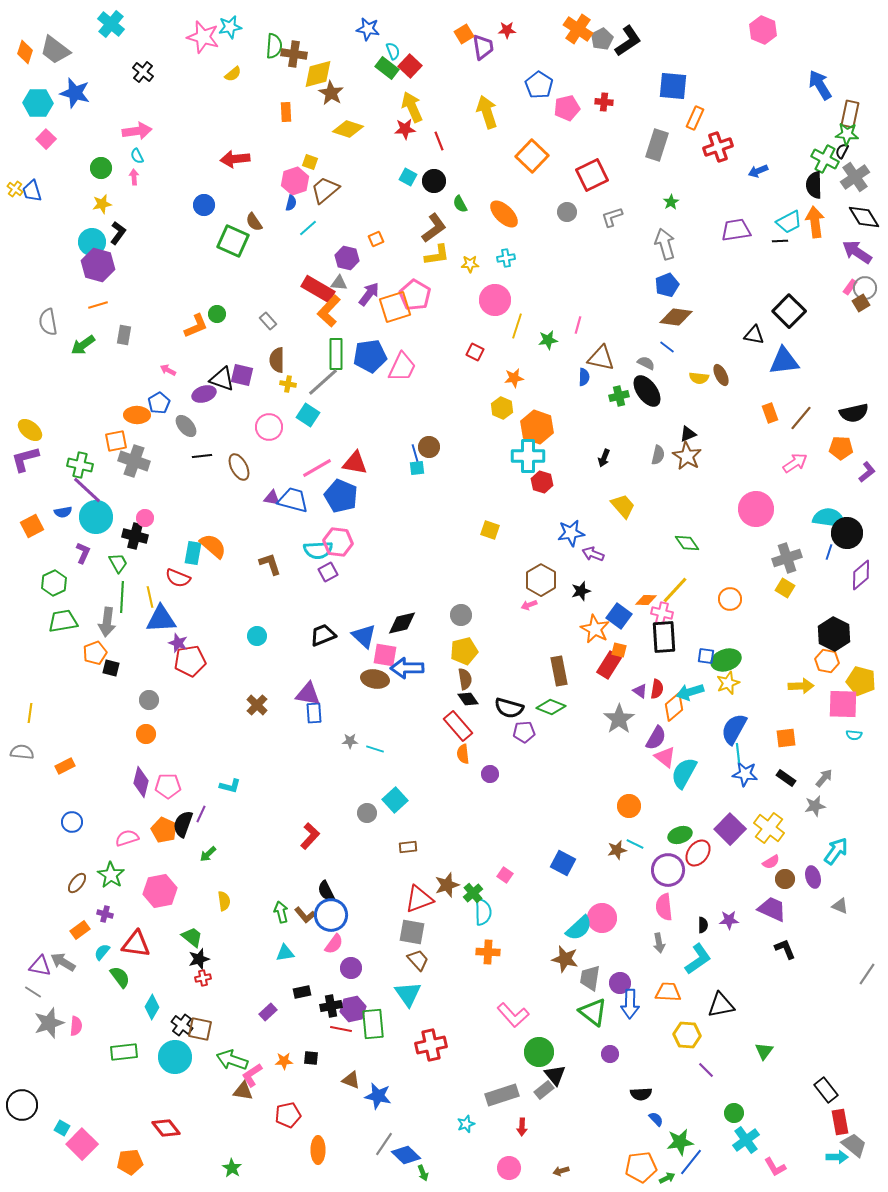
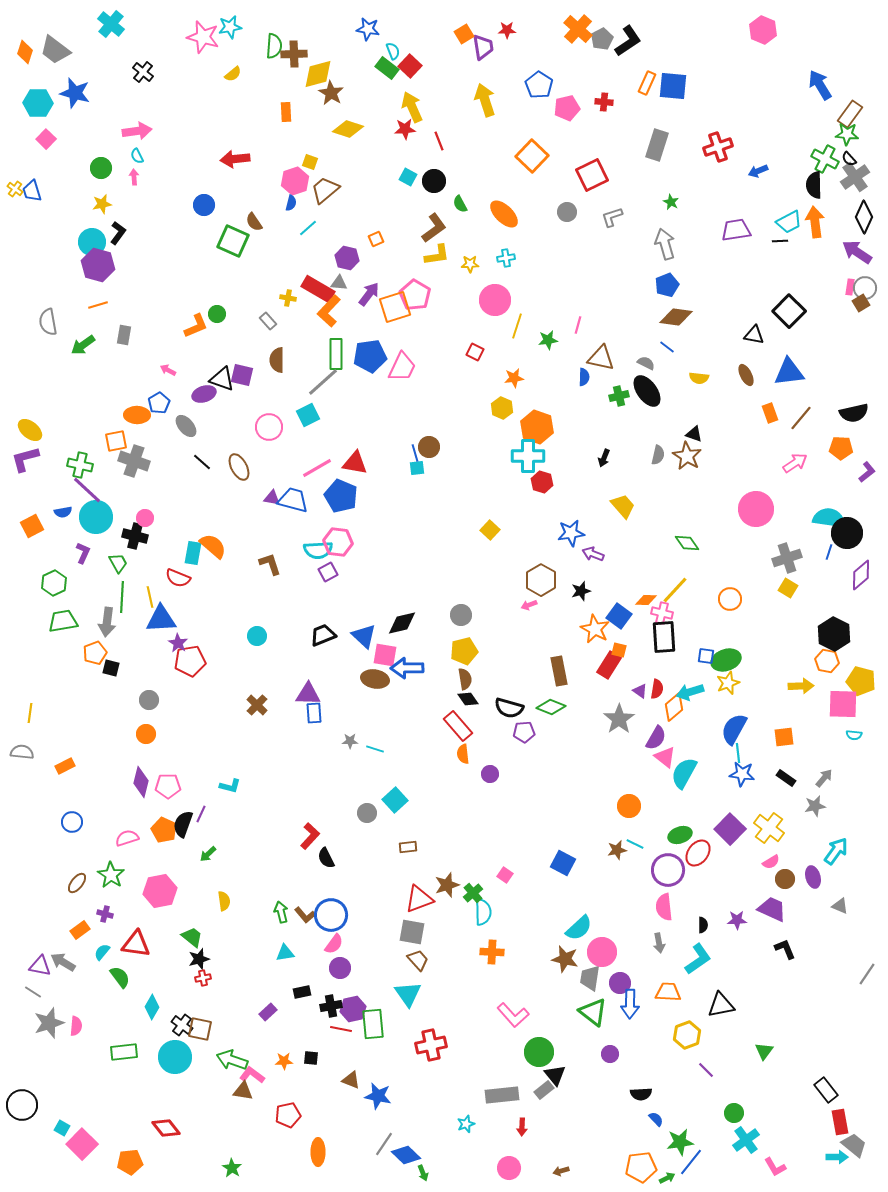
orange cross at (578, 29): rotated 8 degrees clockwise
brown cross at (294, 54): rotated 10 degrees counterclockwise
yellow arrow at (487, 112): moved 2 px left, 12 px up
brown rectangle at (850, 114): rotated 24 degrees clockwise
orange rectangle at (695, 118): moved 48 px left, 35 px up
black semicircle at (842, 151): moved 7 px right, 8 px down; rotated 70 degrees counterclockwise
green star at (671, 202): rotated 14 degrees counterclockwise
black diamond at (864, 217): rotated 56 degrees clockwise
pink rectangle at (850, 287): rotated 28 degrees counterclockwise
blue triangle at (784, 361): moved 5 px right, 11 px down
brown ellipse at (721, 375): moved 25 px right
yellow cross at (288, 384): moved 86 px up
cyan square at (308, 415): rotated 30 degrees clockwise
black triangle at (688, 434): moved 6 px right; rotated 42 degrees clockwise
black line at (202, 456): moved 6 px down; rotated 48 degrees clockwise
yellow square at (490, 530): rotated 24 degrees clockwise
yellow square at (785, 588): moved 3 px right
purple star at (178, 643): rotated 12 degrees clockwise
purple triangle at (308, 694): rotated 8 degrees counterclockwise
orange square at (786, 738): moved 2 px left, 1 px up
blue star at (745, 774): moved 3 px left
black semicircle at (326, 891): moved 33 px up
pink circle at (602, 918): moved 34 px down
purple star at (729, 920): moved 8 px right
orange cross at (488, 952): moved 4 px right
purple circle at (351, 968): moved 11 px left
yellow hexagon at (687, 1035): rotated 24 degrees counterclockwise
pink L-shape at (252, 1075): rotated 70 degrees clockwise
gray rectangle at (502, 1095): rotated 12 degrees clockwise
orange ellipse at (318, 1150): moved 2 px down
